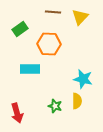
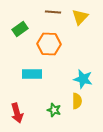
cyan rectangle: moved 2 px right, 5 px down
green star: moved 1 px left, 4 px down
